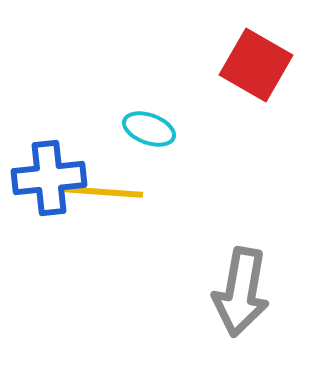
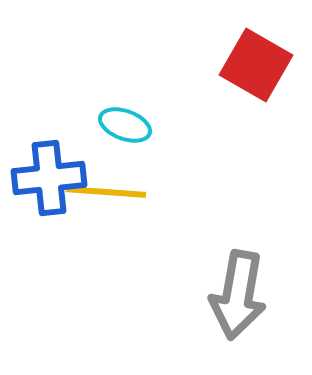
cyan ellipse: moved 24 px left, 4 px up
yellow line: moved 3 px right
gray arrow: moved 3 px left, 3 px down
